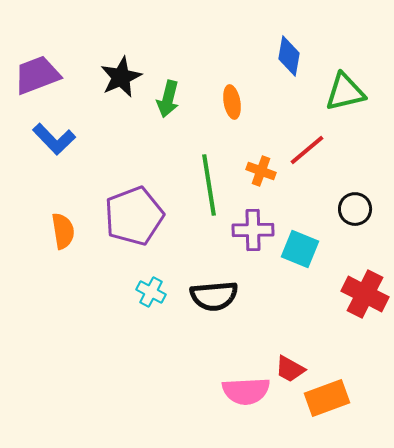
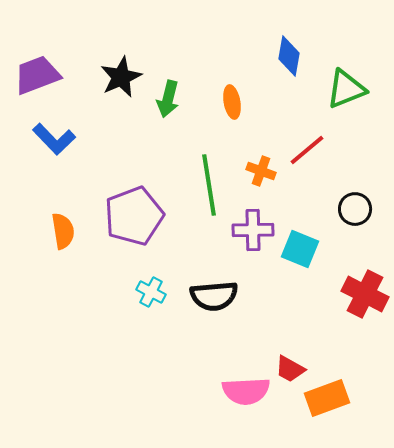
green triangle: moved 1 px right, 3 px up; rotated 9 degrees counterclockwise
